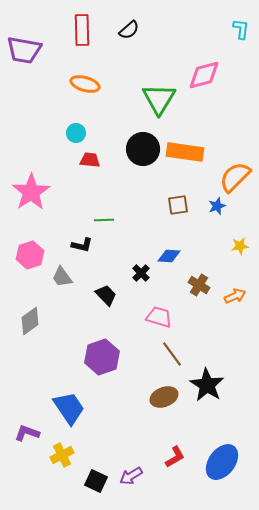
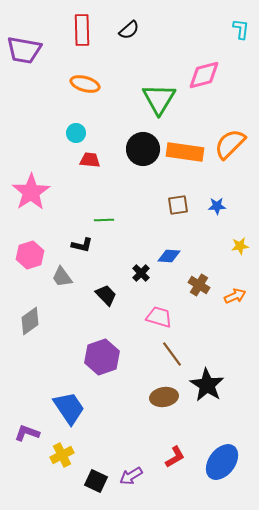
orange semicircle: moved 5 px left, 33 px up
blue star: rotated 18 degrees clockwise
brown ellipse: rotated 12 degrees clockwise
